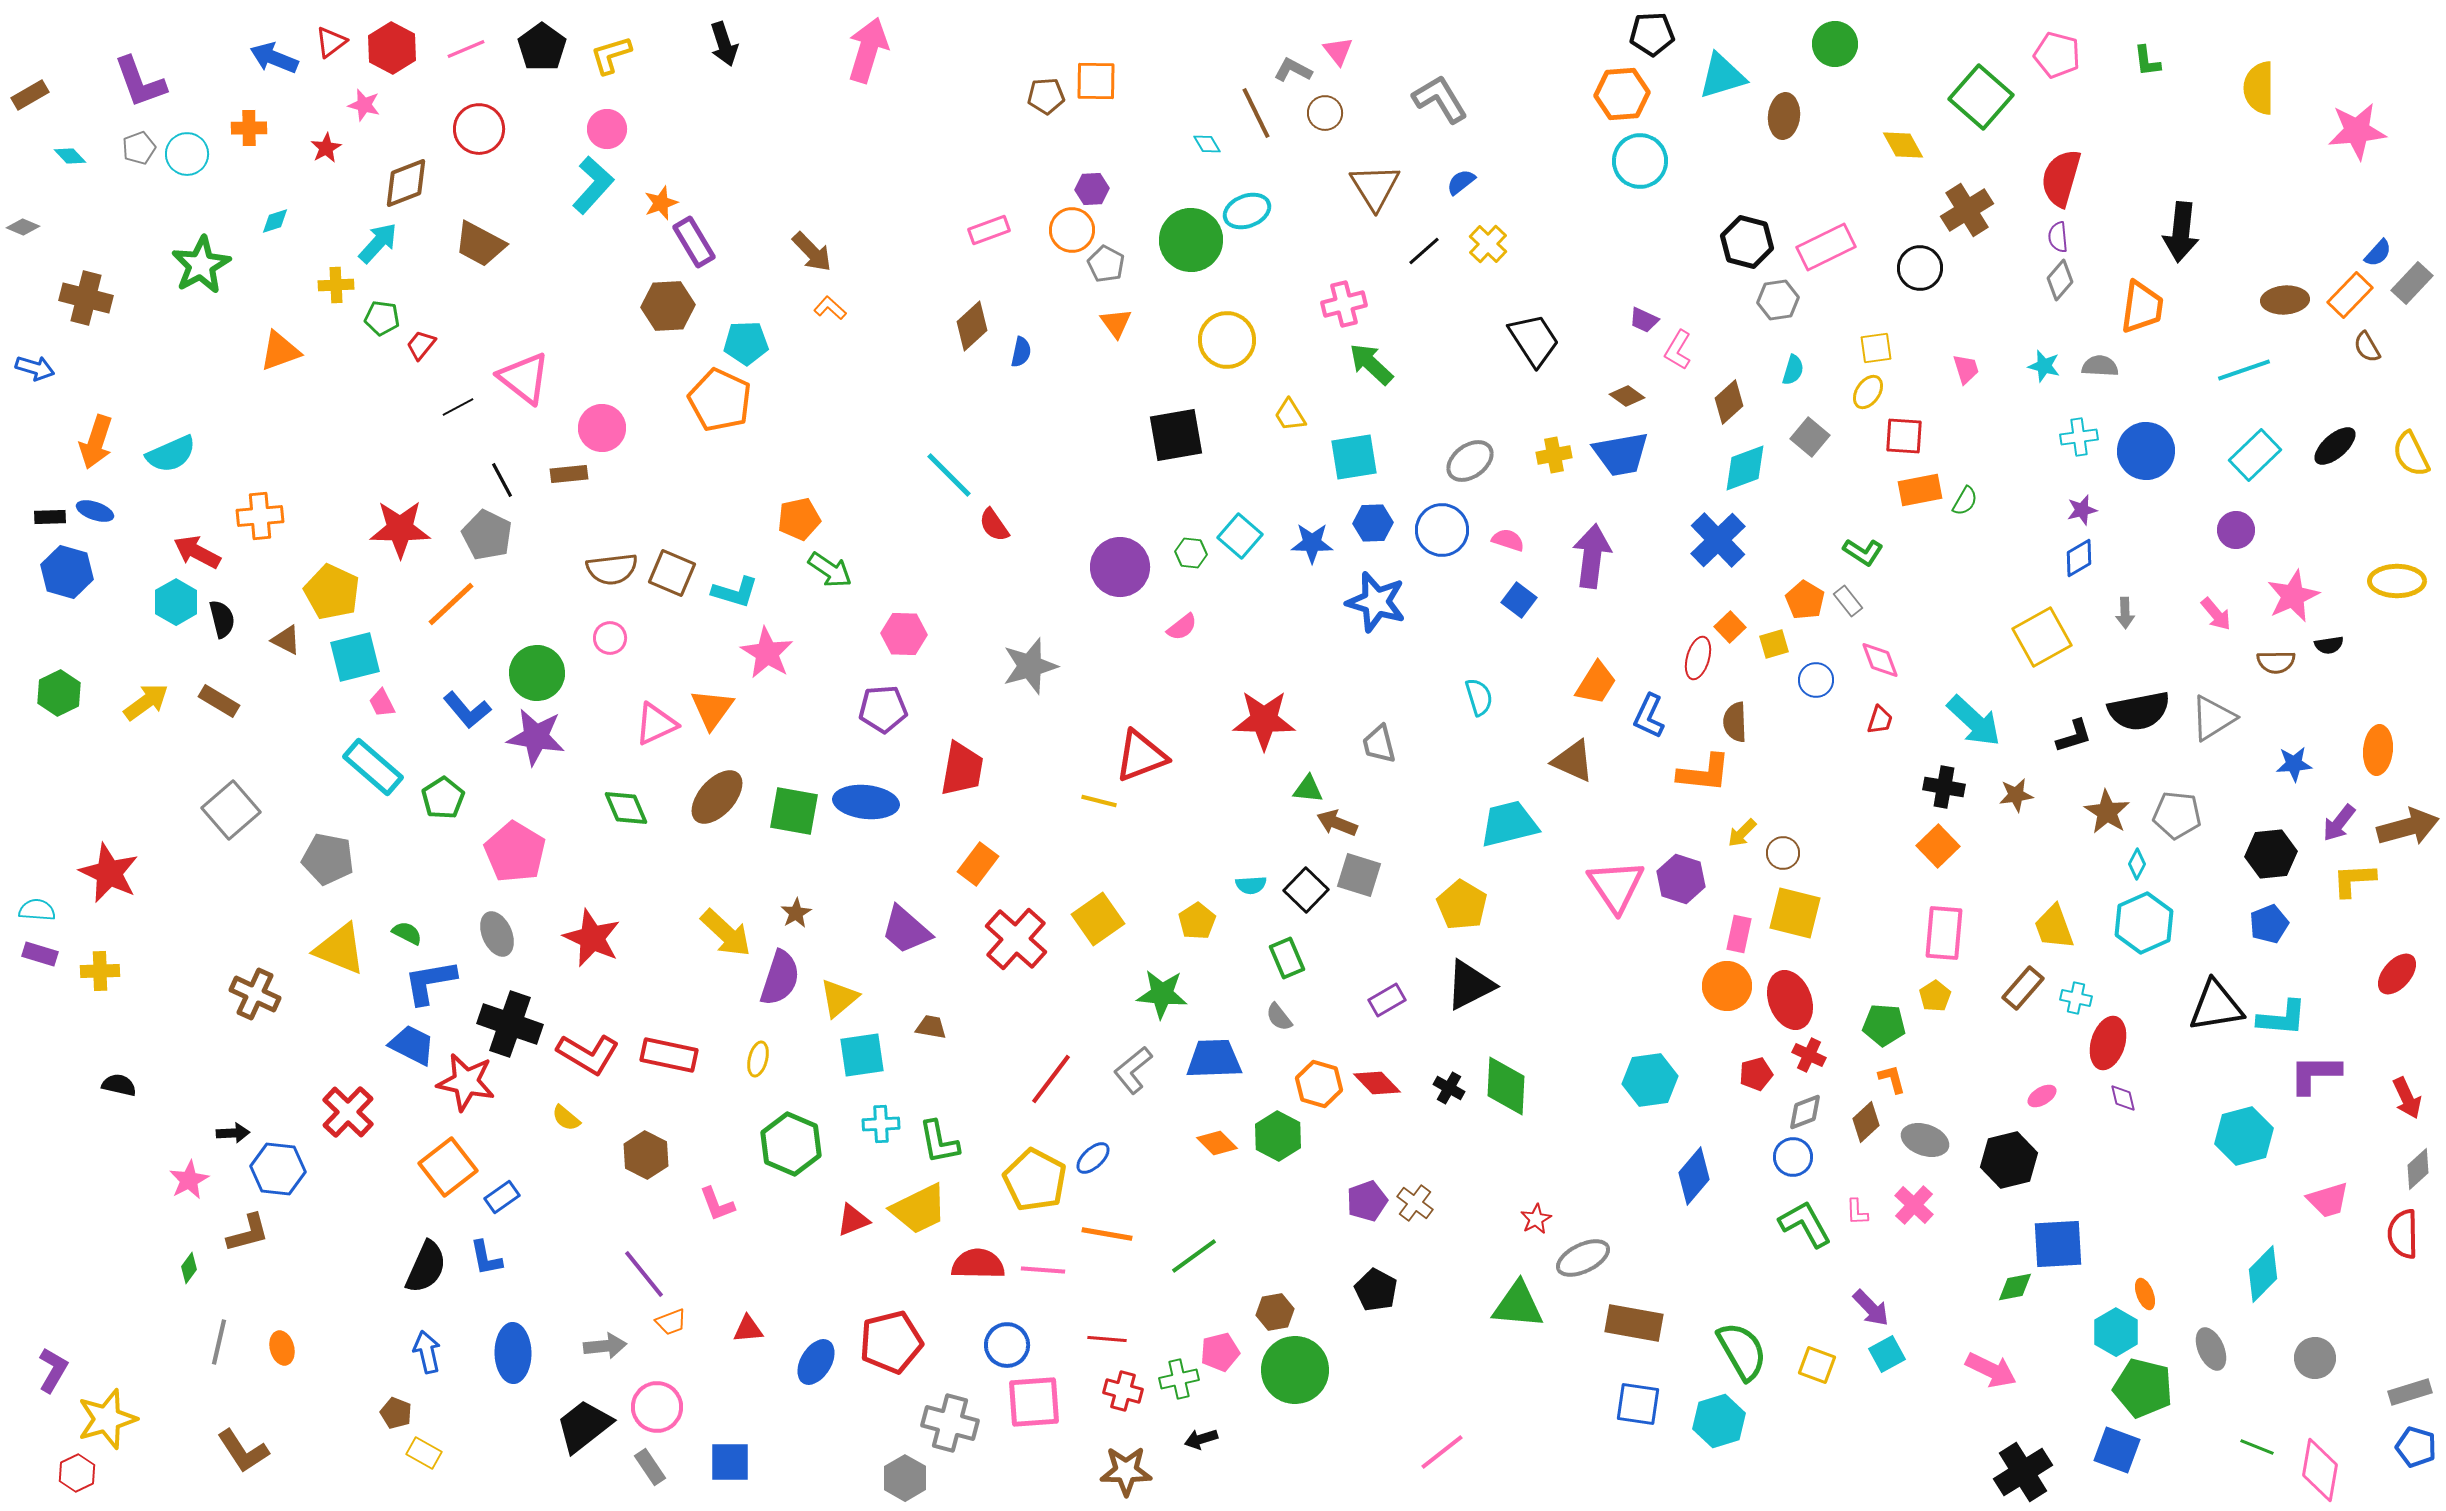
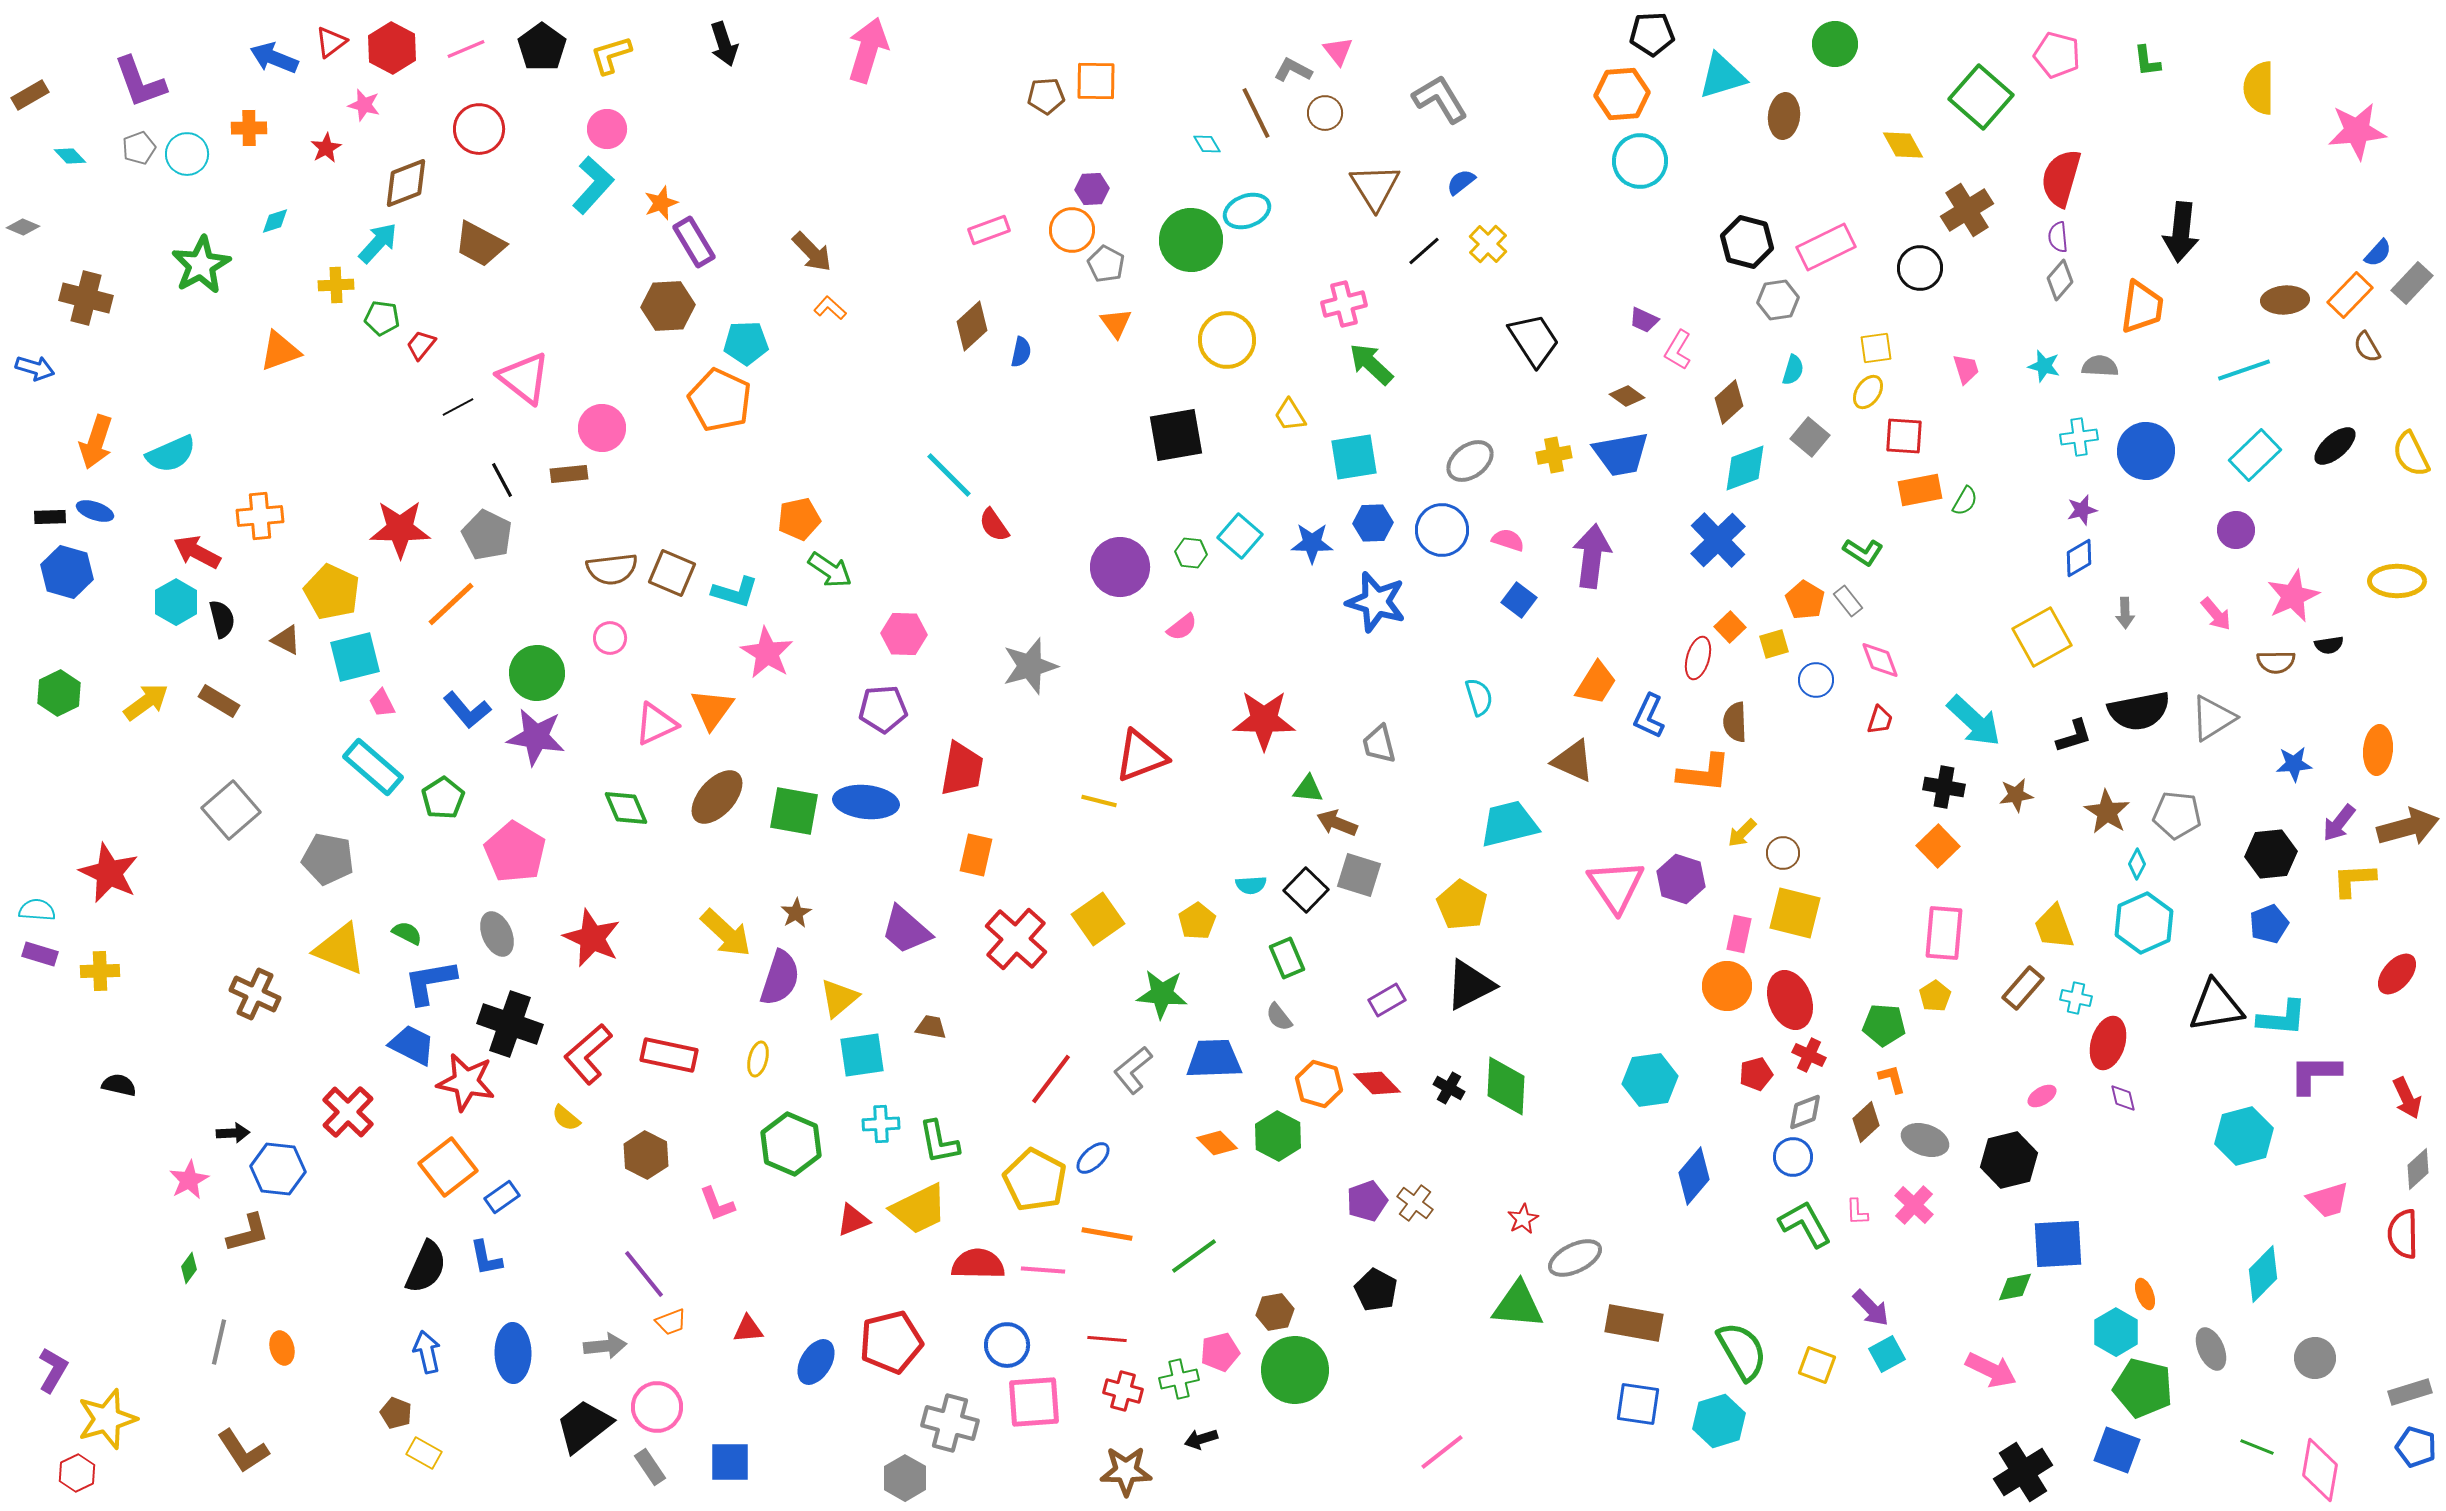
orange rectangle at (978, 864): moved 2 px left, 9 px up; rotated 24 degrees counterclockwise
red L-shape at (588, 1054): rotated 108 degrees clockwise
red star at (1536, 1219): moved 13 px left
gray ellipse at (1583, 1258): moved 8 px left
